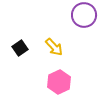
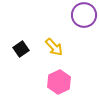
black square: moved 1 px right, 1 px down
